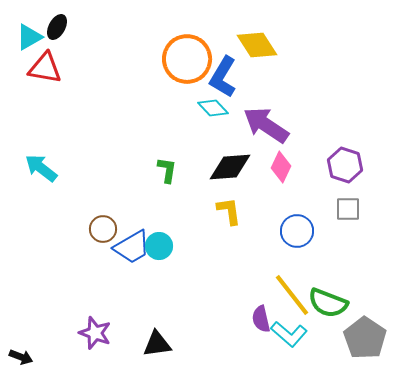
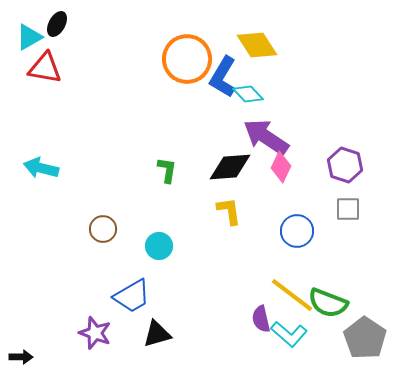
black ellipse: moved 3 px up
cyan diamond: moved 35 px right, 14 px up
purple arrow: moved 12 px down
cyan arrow: rotated 24 degrees counterclockwise
blue trapezoid: moved 49 px down
yellow line: rotated 15 degrees counterclockwise
black triangle: moved 10 px up; rotated 8 degrees counterclockwise
black arrow: rotated 20 degrees counterclockwise
